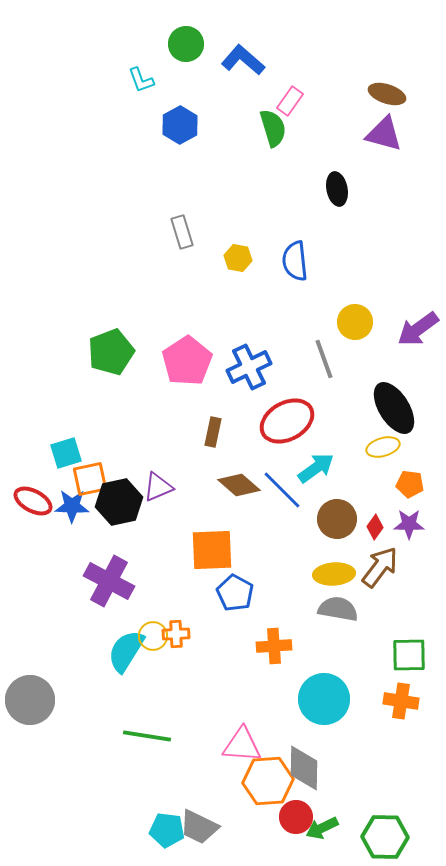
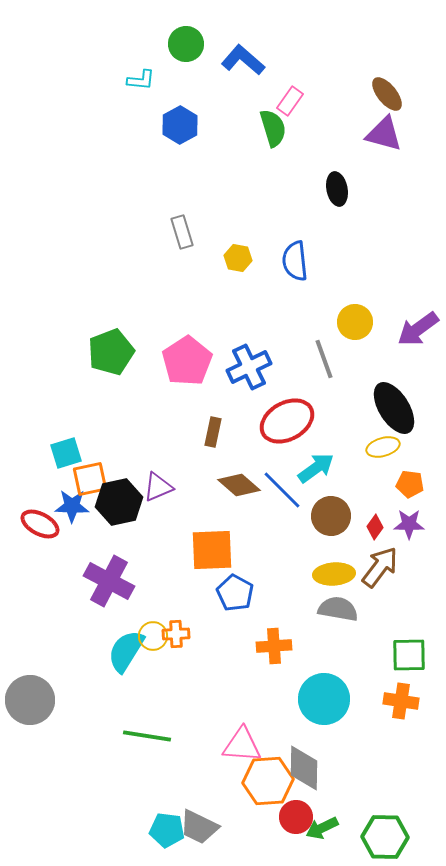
cyan L-shape at (141, 80): rotated 64 degrees counterclockwise
brown ellipse at (387, 94): rotated 33 degrees clockwise
red ellipse at (33, 501): moved 7 px right, 23 px down
brown circle at (337, 519): moved 6 px left, 3 px up
